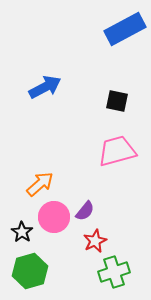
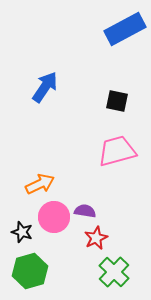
blue arrow: rotated 28 degrees counterclockwise
orange arrow: rotated 16 degrees clockwise
purple semicircle: rotated 120 degrees counterclockwise
black star: rotated 15 degrees counterclockwise
red star: moved 1 px right, 3 px up
green cross: rotated 28 degrees counterclockwise
